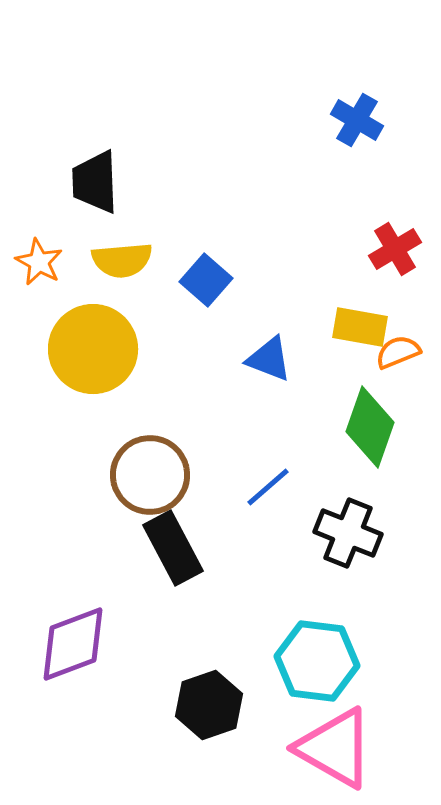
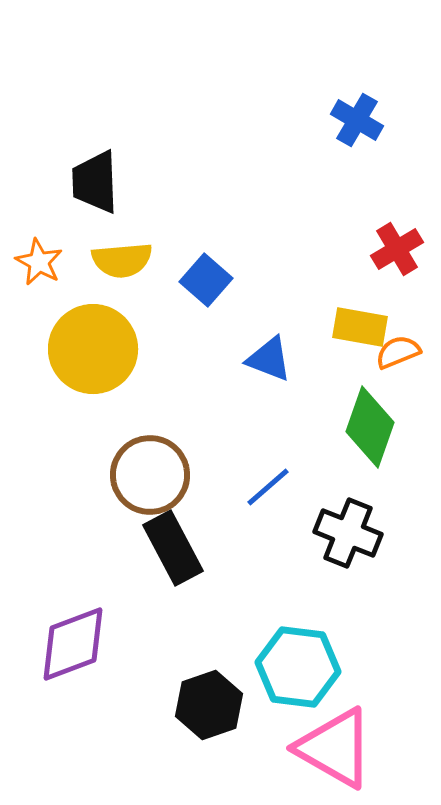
red cross: moved 2 px right
cyan hexagon: moved 19 px left, 6 px down
